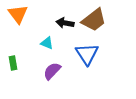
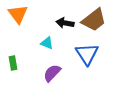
purple semicircle: moved 2 px down
